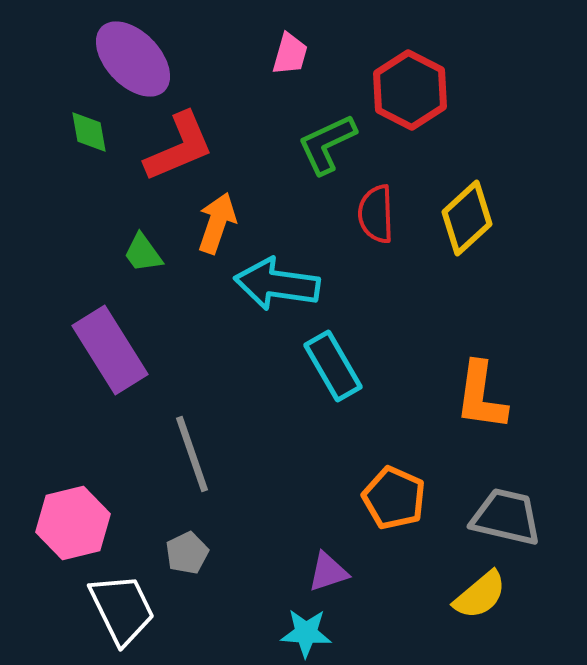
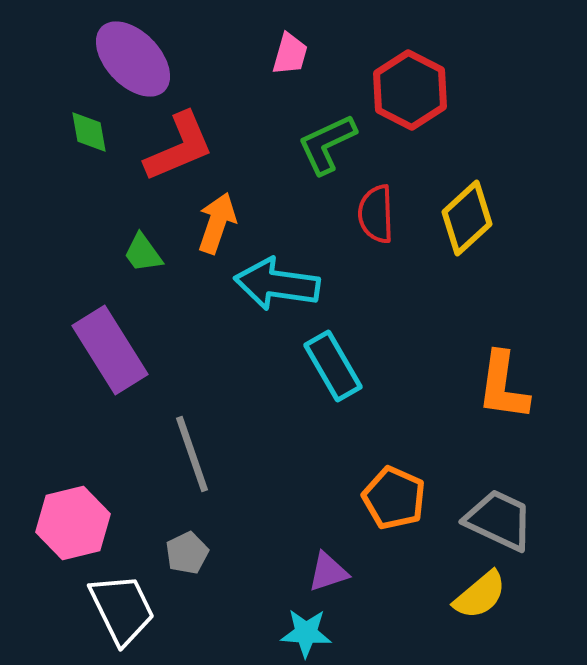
orange L-shape: moved 22 px right, 10 px up
gray trapezoid: moved 7 px left, 3 px down; rotated 12 degrees clockwise
